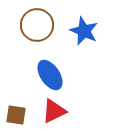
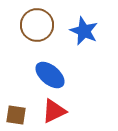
blue ellipse: rotated 16 degrees counterclockwise
